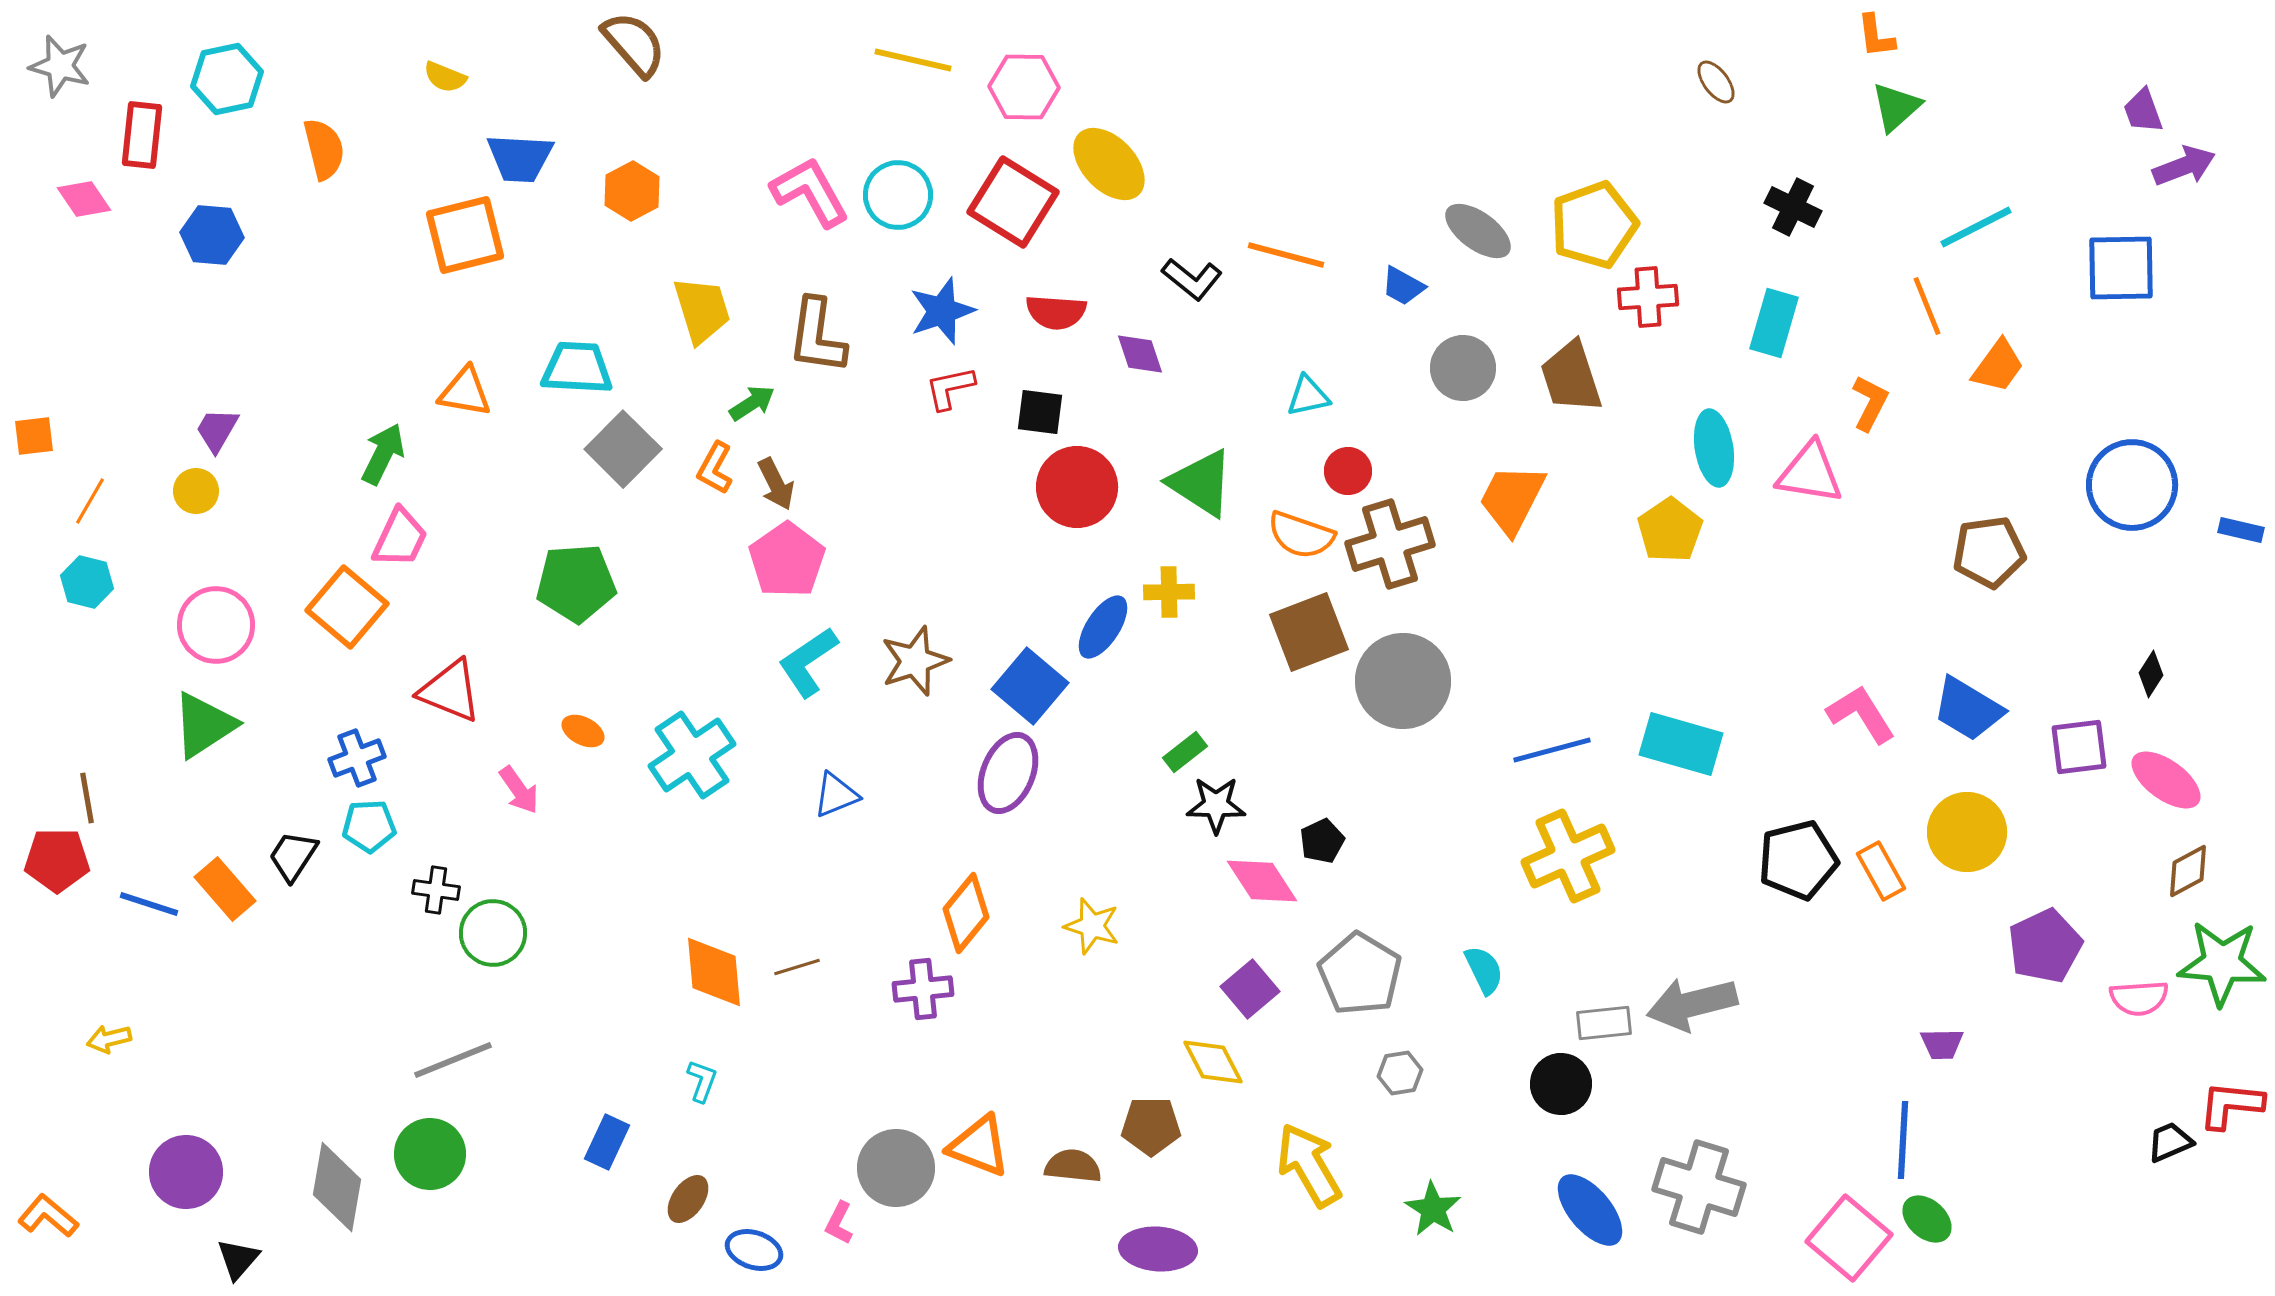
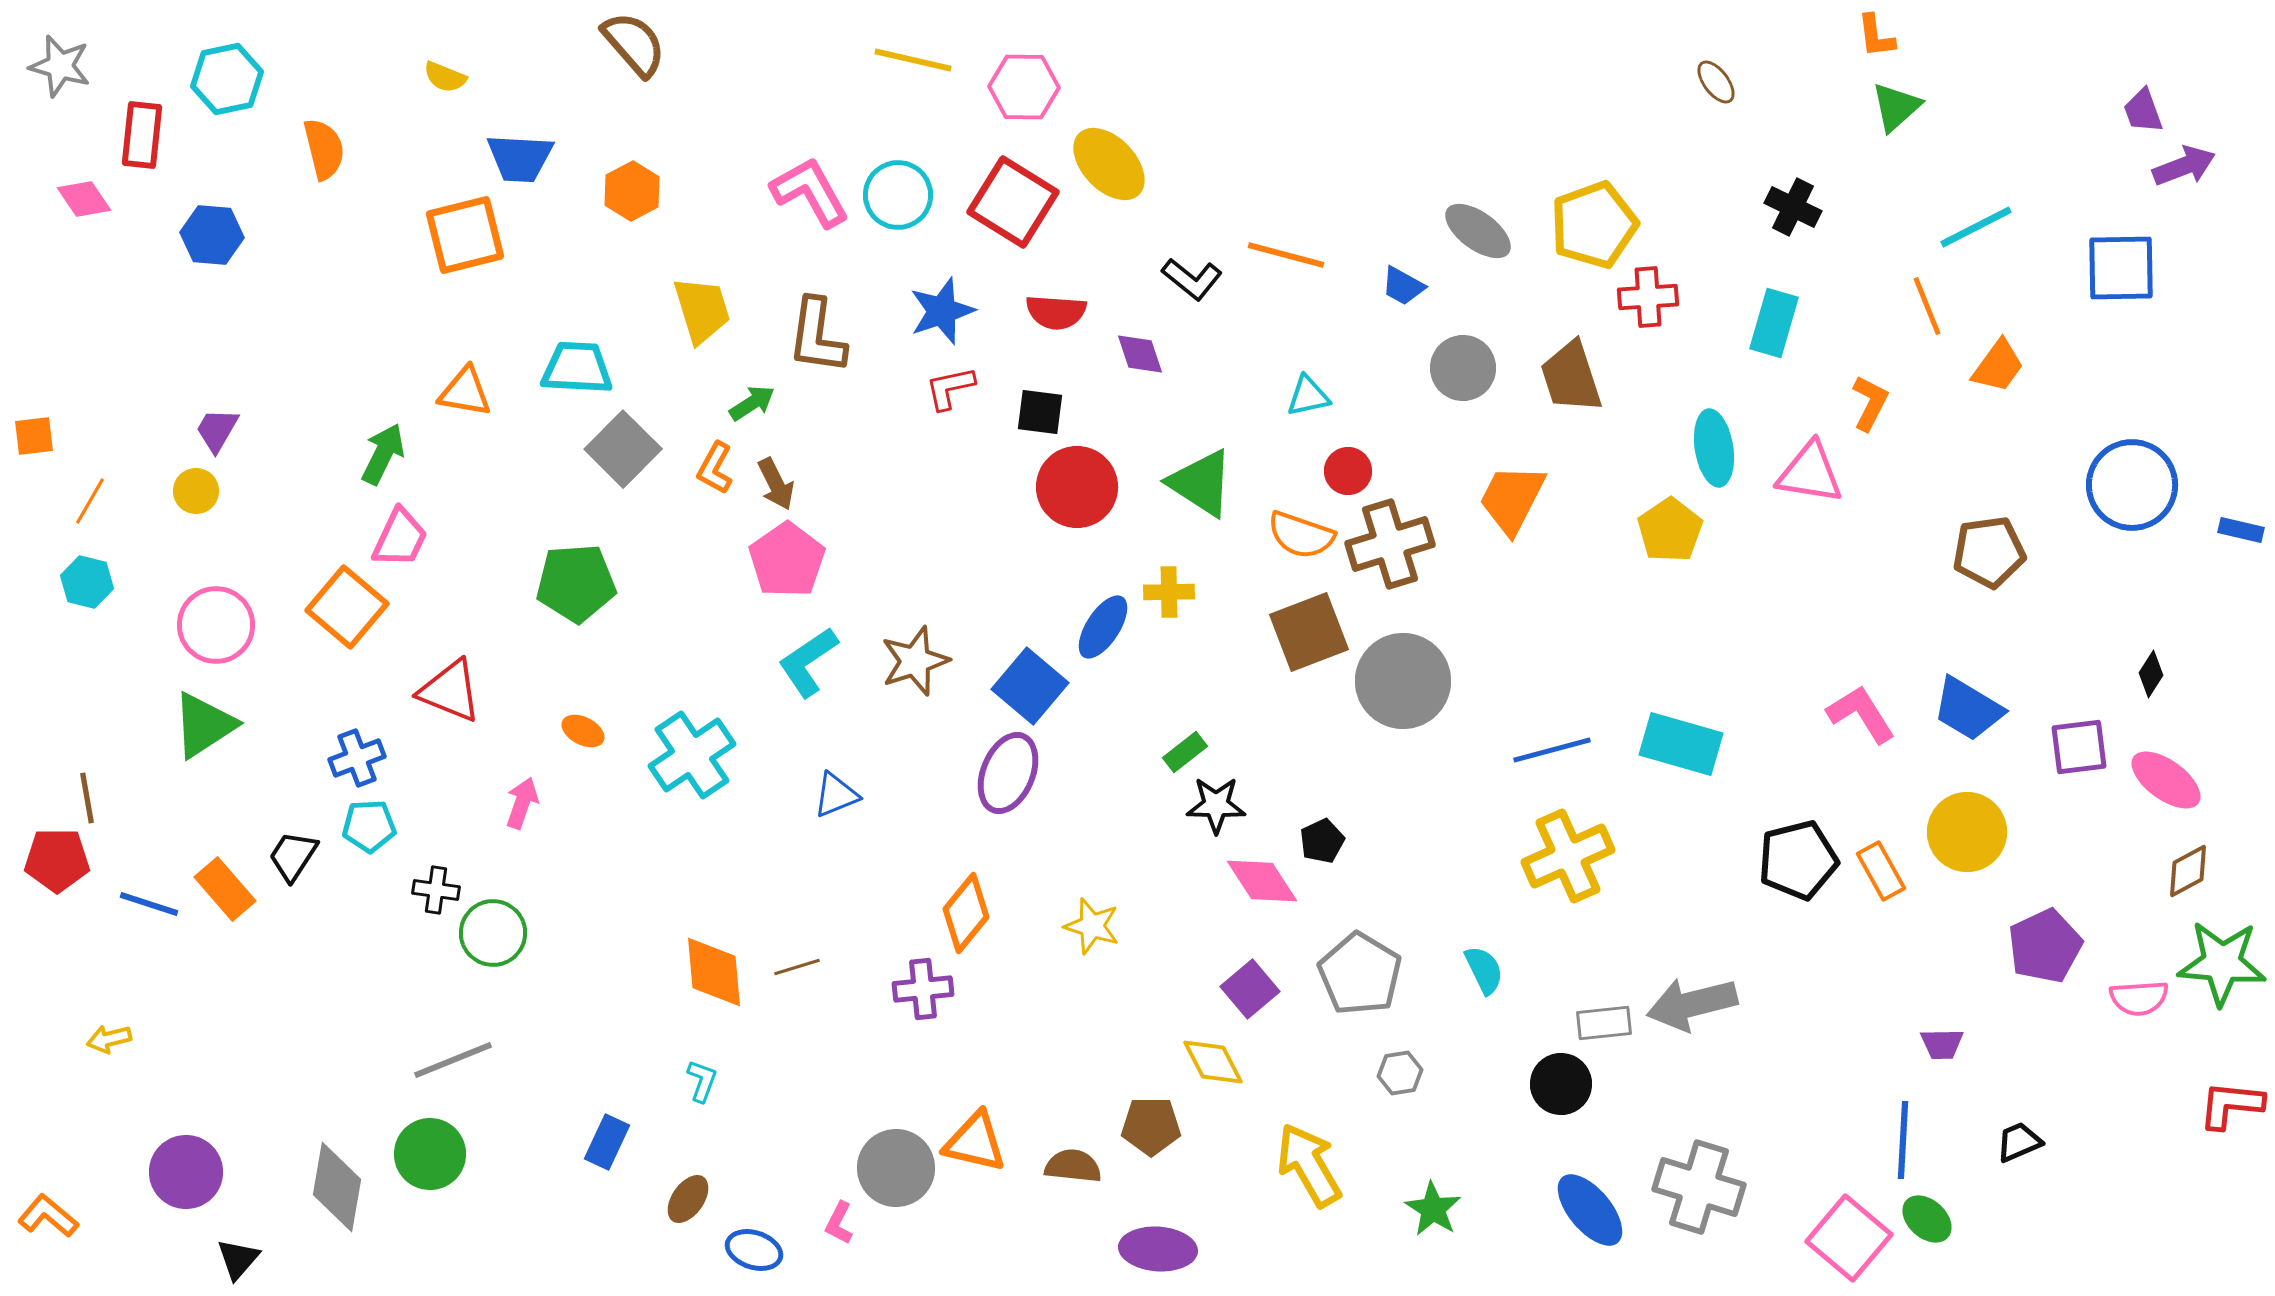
pink arrow at (519, 790): moved 3 px right, 13 px down; rotated 126 degrees counterclockwise
black trapezoid at (2170, 1142): moved 151 px left
orange triangle at (979, 1146): moved 4 px left, 4 px up; rotated 8 degrees counterclockwise
